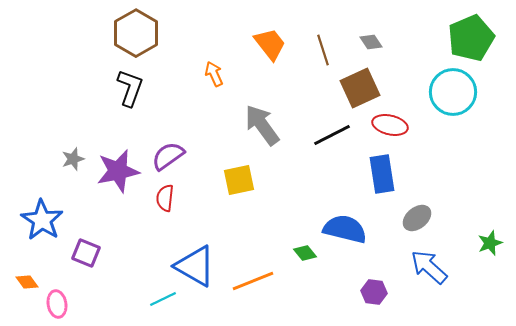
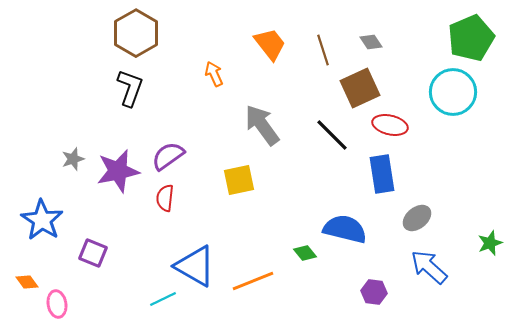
black line: rotated 72 degrees clockwise
purple square: moved 7 px right
